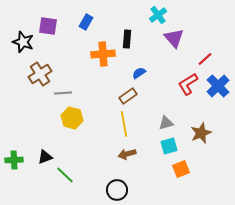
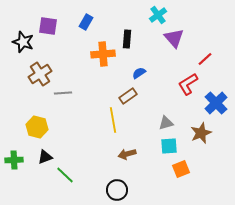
blue cross: moved 2 px left, 17 px down
yellow hexagon: moved 35 px left, 9 px down
yellow line: moved 11 px left, 4 px up
cyan square: rotated 12 degrees clockwise
